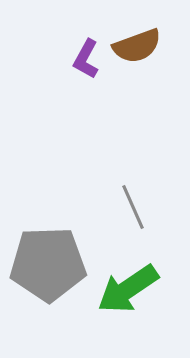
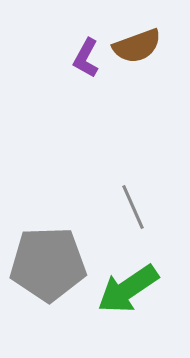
purple L-shape: moved 1 px up
